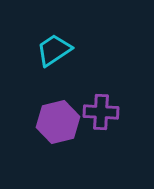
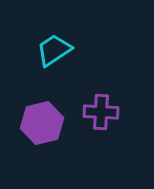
purple hexagon: moved 16 px left, 1 px down
